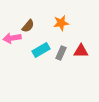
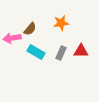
brown semicircle: moved 2 px right, 3 px down
cyan rectangle: moved 5 px left, 2 px down; rotated 60 degrees clockwise
